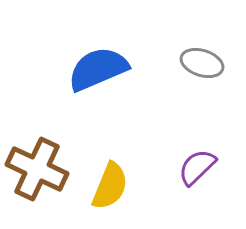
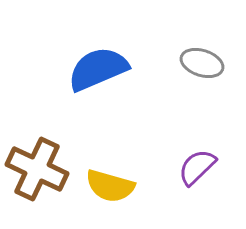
yellow semicircle: rotated 84 degrees clockwise
